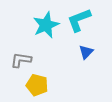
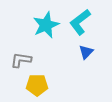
cyan L-shape: moved 1 px right, 2 px down; rotated 16 degrees counterclockwise
yellow pentagon: rotated 15 degrees counterclockwise
